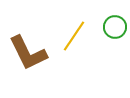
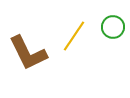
green circle: moved 2 px left
